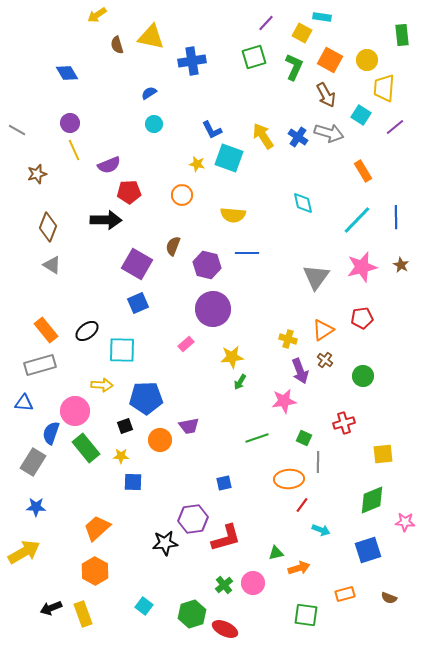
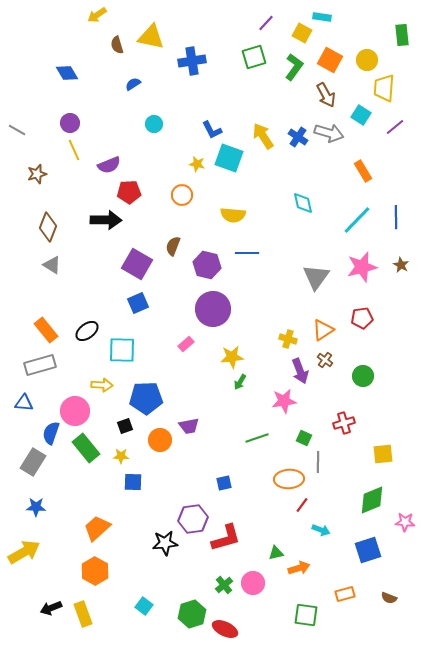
green L-shape at (294, 67): rotated 12 degrees clockwise
blue semicircle at (149, 93): moved 16 px left, 9 px up
